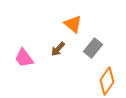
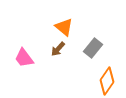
orange triangle: moved 9 px left, 3 px down
